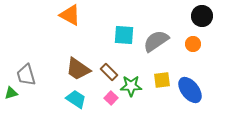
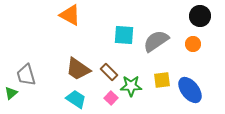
black circle: moved 2 px left
green triangle: rotated 24 degrees counterclockwise
